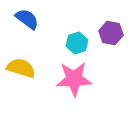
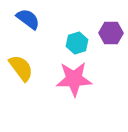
blue semicircle: moved 1 px right
purple hexagon: rotated 10 degrees counterclockwise
yellow semicircle: rotated 36 degrees clockwise
